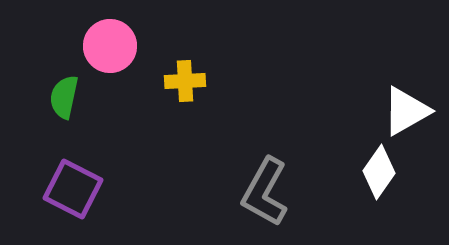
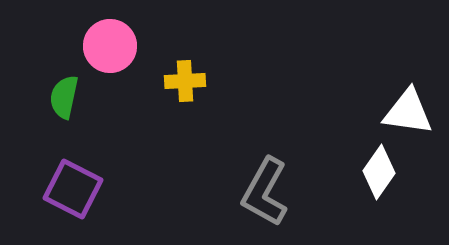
white triangle: moved 2 px right, 1 px down; rotated 38 degrees clockwise
